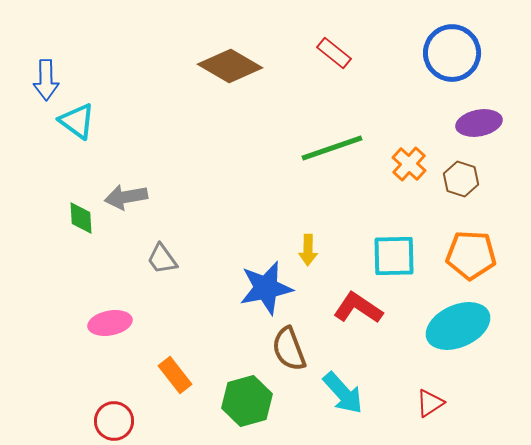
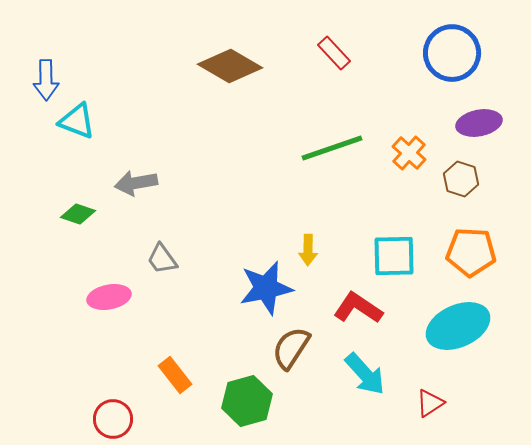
red rectangle: rotated 8 degrees clockwise
cyan triangle: rotated 15 degrees counterclockwise
orange cross: moved 11 px up
gray arrow: moved 10 px right, 14 px up
green diamond: moved 3 px left, 4 px up; rotated 68 degrees counterclockwise
orange pentagon: moved 3 px up
pink ellipse: moved 1 px left, 26 px up
brown semicircle: moved 2 px right, 1 px up; rotated 54 degrees clockwise
cyan arrow: moved 22 px right, 19 px up
red circle: moved 1 px left, 2 px up
